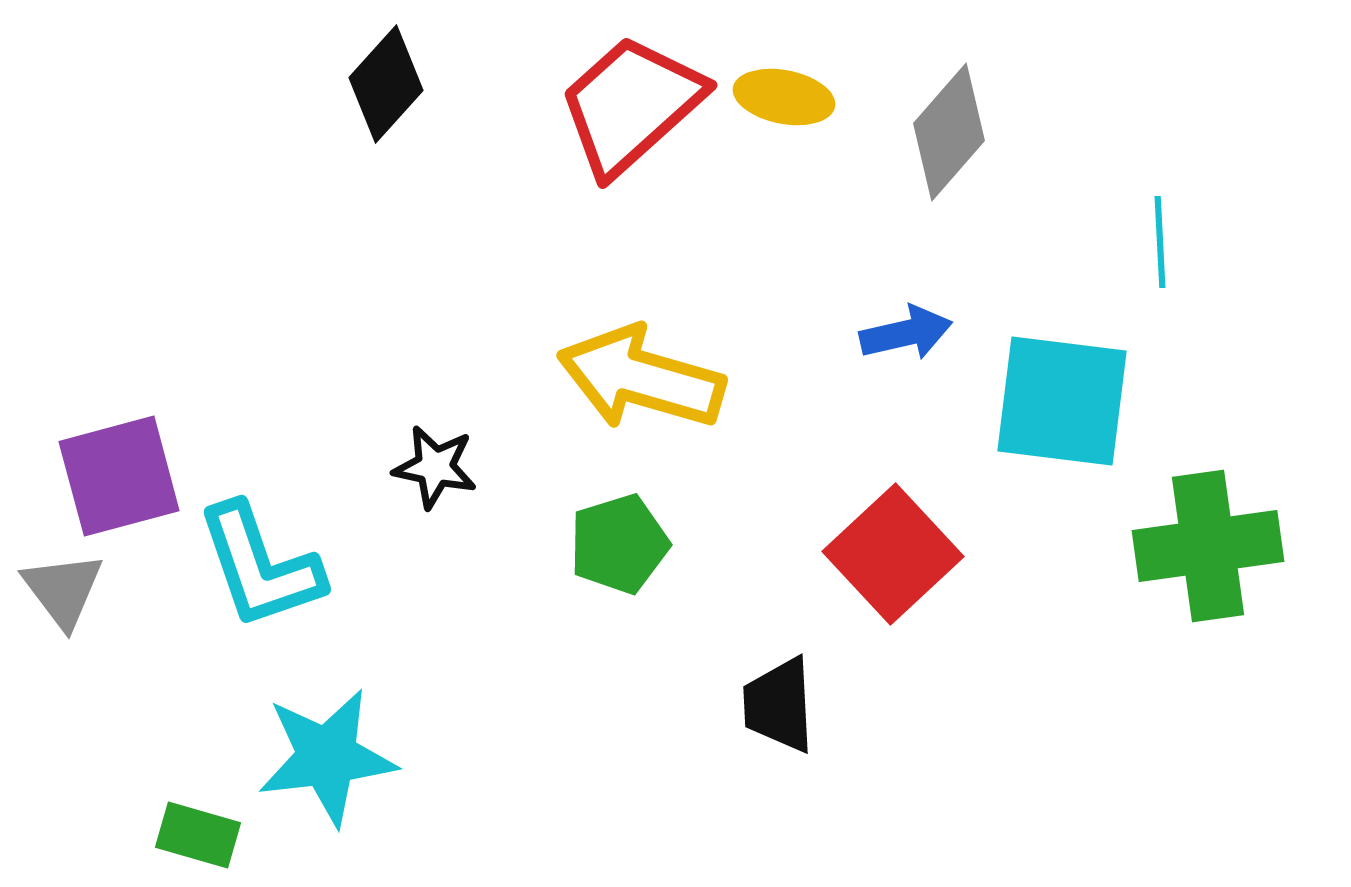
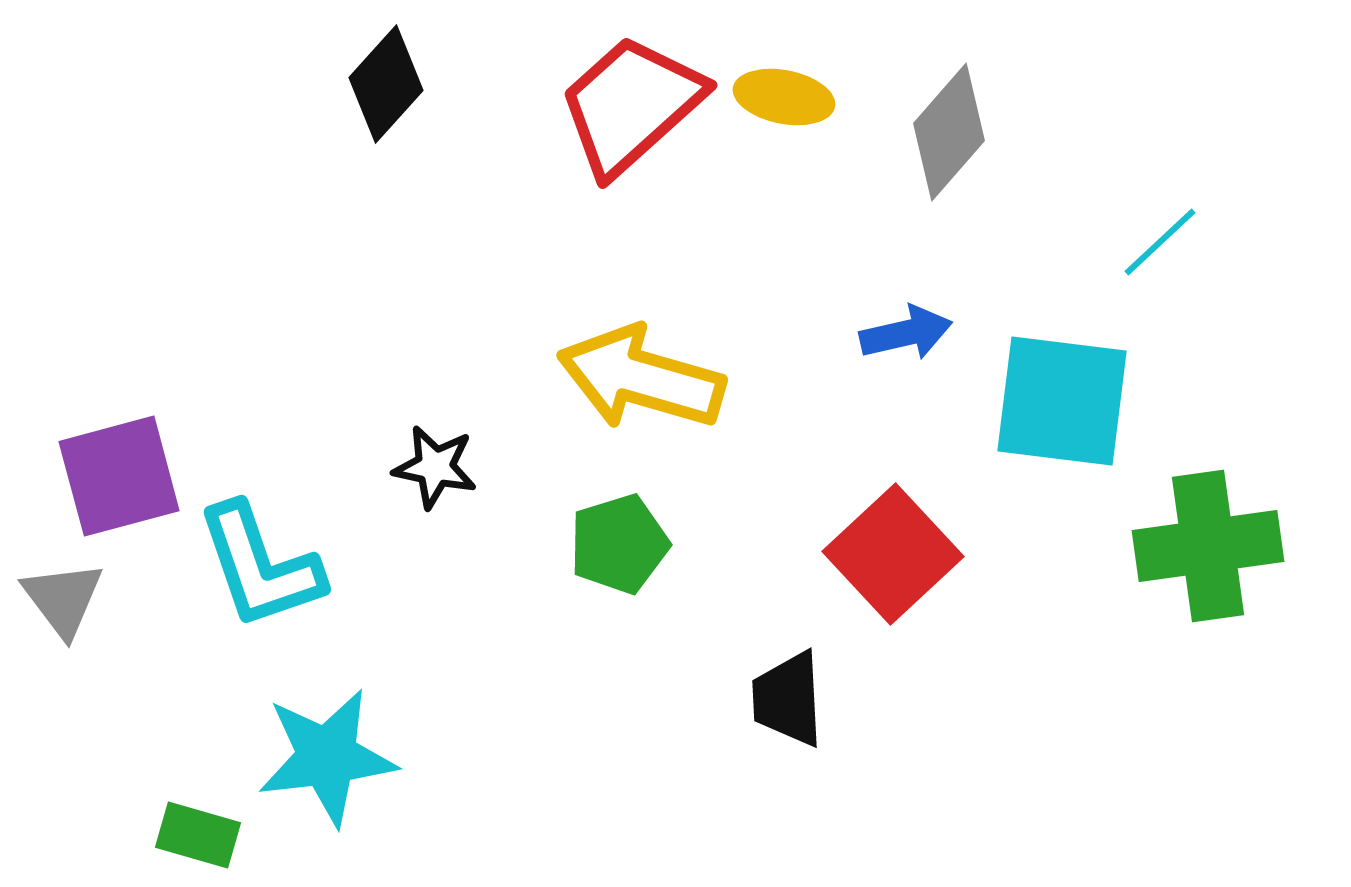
cyan line: rotated 50 degrees clockwise
gray triangle: moved 9 px down
black trapezoid: moved 9 px right, 6 px up
